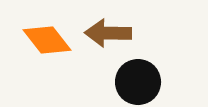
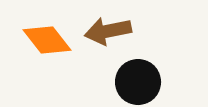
brown arrow: moved 2 px up; rotated 12 degrees counterclockwise
